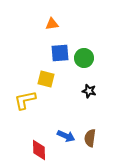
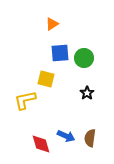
orange triangle: rotated 24 degrees counterclockwise
black star: moved 2 px left, 2 px down; rotated 24 degrees clockwise
red diamond: moved 2 px right, 6 px up; rotated 15 degrees counterclockwise
